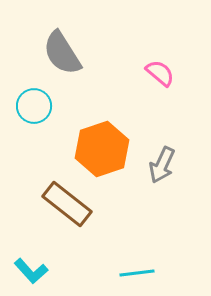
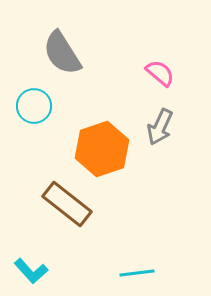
gray arrow: moved 2 px left, 38 px up
